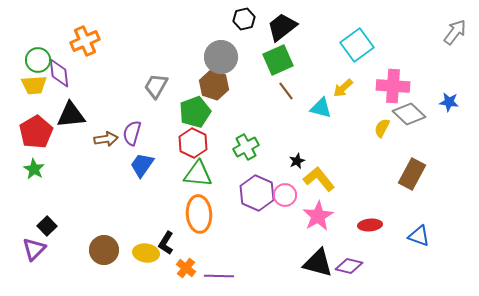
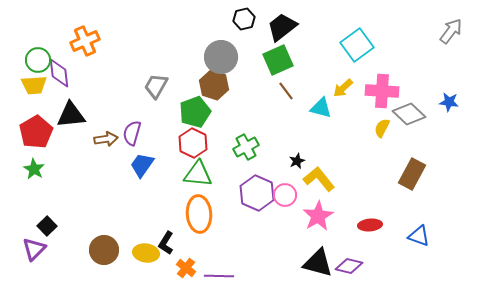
gray arrow at (455, 32): moved 4 px left, 1 px up
pink cross at (393, 86): moved 11 px left, 5 px down
